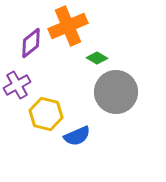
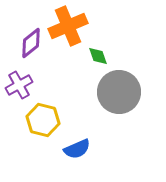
green diamond: moved 1 px right, 2 px up; rotated 40 degrees clockwise
purple cross: moved 2 px right
gray circle: moved 3 px right
yellow hexagon: moved 3 px left, 6 px down
blue semicircle: moved 13 px down
